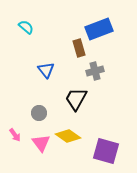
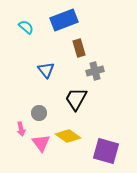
blue rectangle: moved 35 px left, 9 px up
pink arrow: moved 6 px right, 6 px up; rotated 24 degrees clockwise
